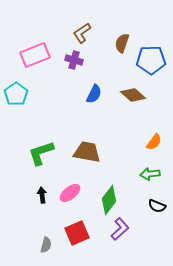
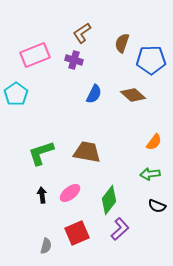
gray semicircle: moved 1 px down
